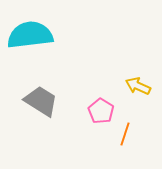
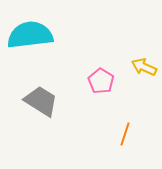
yellow arrow: moved 6 px right, 19 px up
pink pentagon: moved 30 px up
